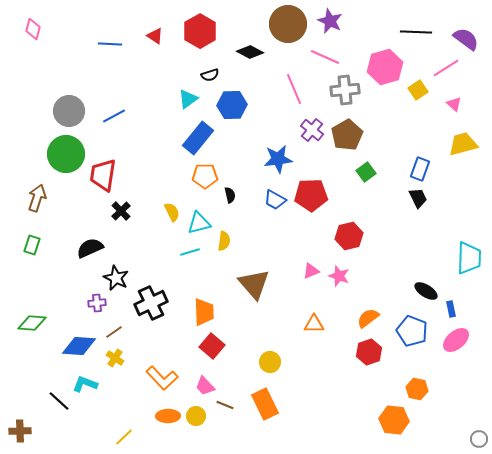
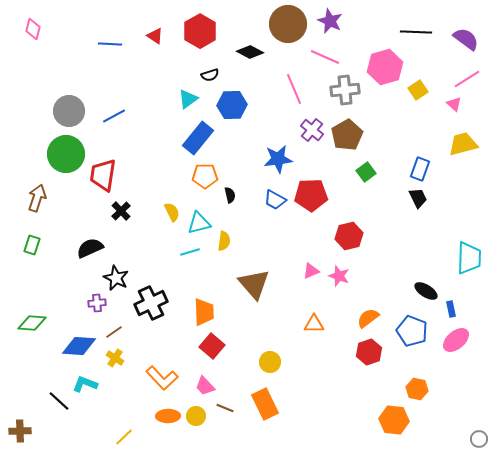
pink line at (446, 68): moved 21 px right, 11 px down
brown line at (225, 405): moved 3 px down
